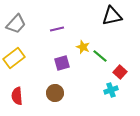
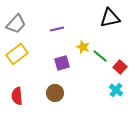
black triangle: moved 2 px left, 2 px down
yellow rectangle: moved 3 px right, 4 px up
red square: moved 5 px up
cyan cross: moved 5 px right; rotated 32 degrees counterclockwise
